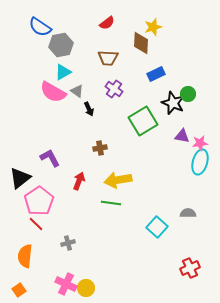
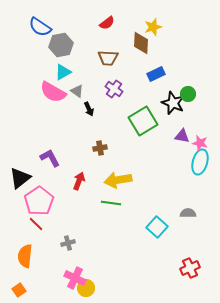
pink star: rotated 21 degrees clockwise
pink cross: moved 9 px right, 6 px up
